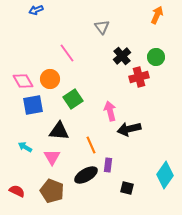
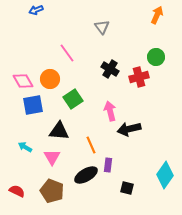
black cross: moved 12 px left, 13 px down; rotated 18 degrees counterclockwise
